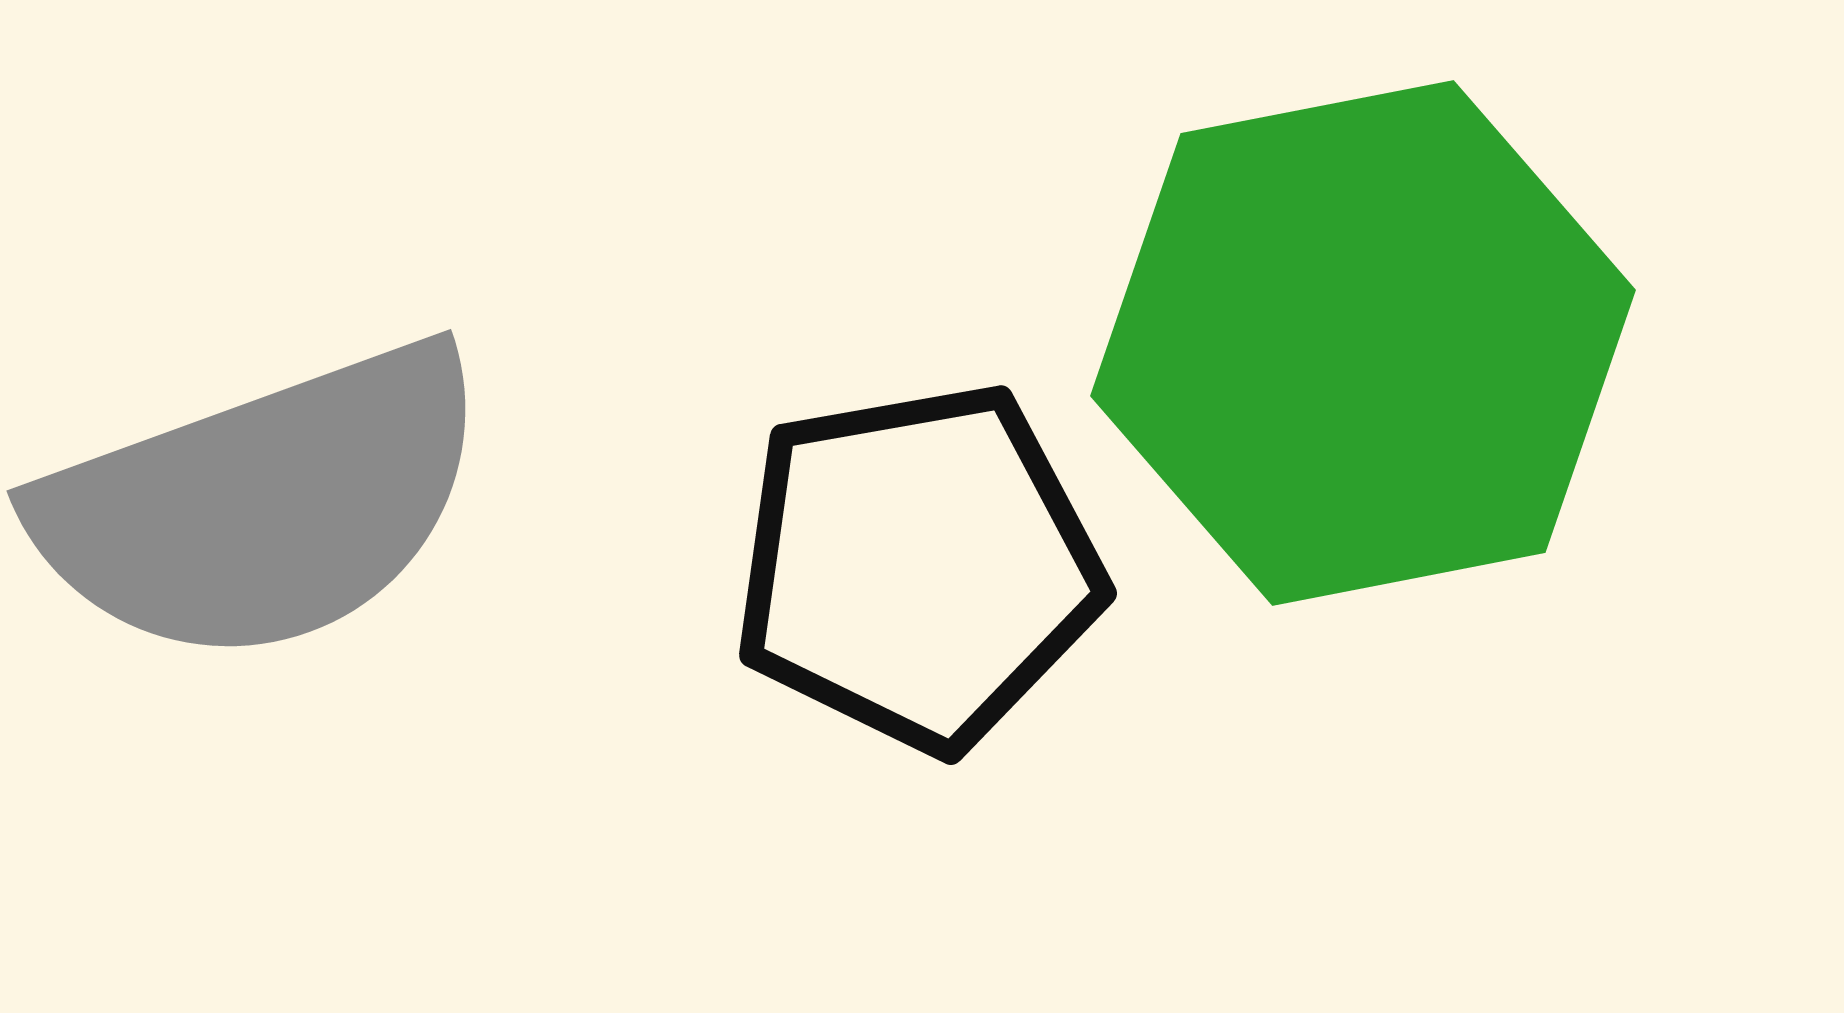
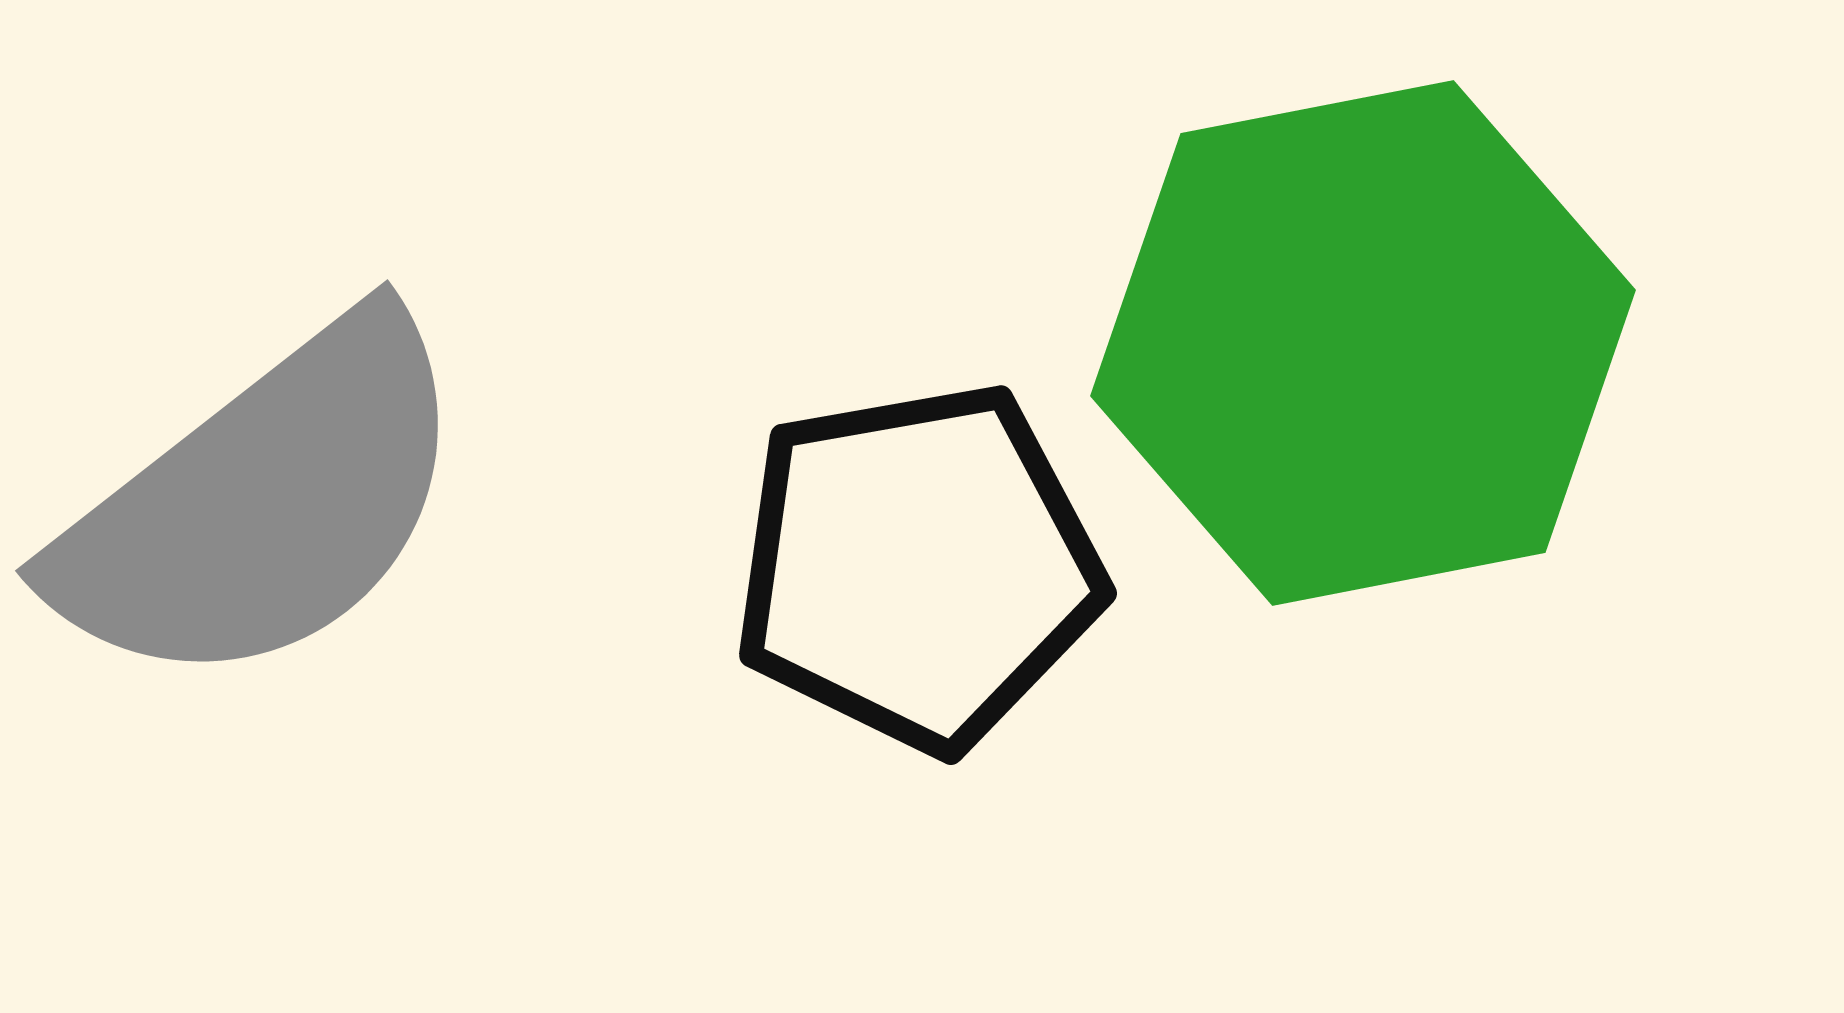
gray semicircle: rotated 18 degrees counterclockwise
